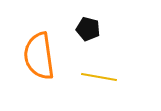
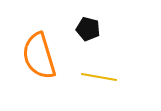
orange semicircle: rotated 9 degrees counterclockwise
